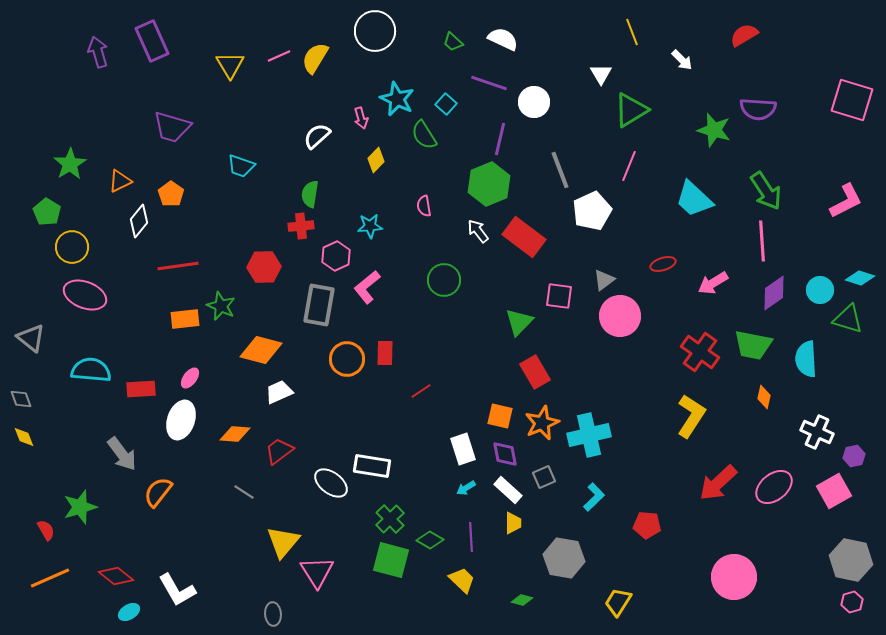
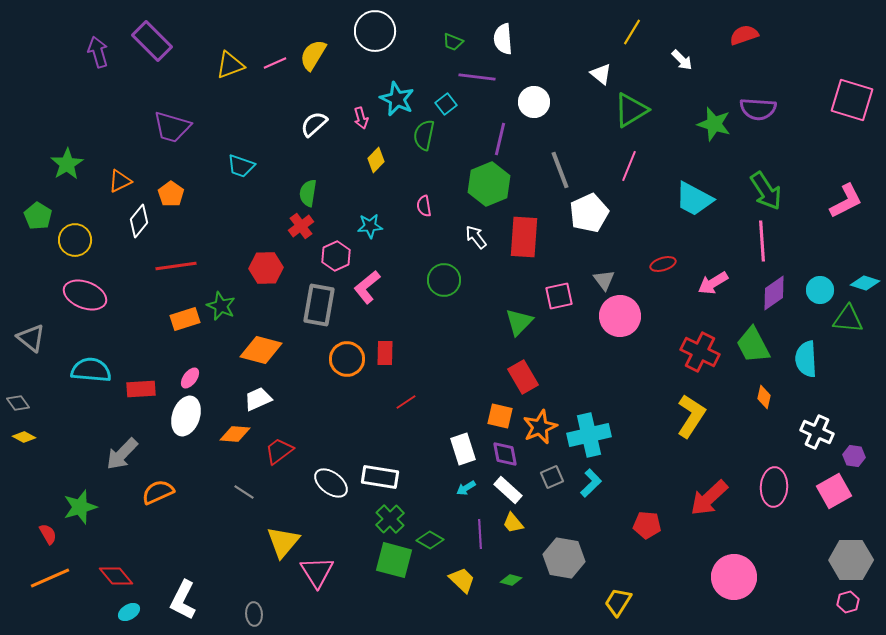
yellow line at (632, 32): rotated 52 degrees clockwise
red semicircle at (744, 35): rotated 12 degrees clockwise
white semicircle at (503, 39): rotated 120 degrees counterclockwise
purple rectangle at (152, 41): rotated 21 degrees counterclockwise
green trapezoid at (453, 42): rotated 20 degrees counterclockwise
pink line at (279, 56): moved 4 px left, 7 px down
yellow semicircle at (315, 58): moved 2 px left, 3 px up
yellow triangle at (230, 65): rotated 40 degrees clockwise
white triangle at (601, 74): rotated 20 degrees counterclockwise
purple line at (489, 83): moved 12 px left, 6 px up; rotated 12 degrees counterclockwise
cyan square at (446, 104): rotated 10 degrees clockwise
green star at (714, 130): moved 6 px up
green semicircle at (424, 135): rotated 44 degrees clockwise
white semicircle at (317, 136): moved 3 px left, 12 px up
green star at (70, 164): moved 3 px left
green semicircle at (310, 194): moved 2 px left, 1 px up
cyan trapezoid at (694, 199): rotated 15 degrees counterclockwise
white pentagon at (592, 211): moved 3 px left, 2 px down
green pentagon at (47, 212): moved 9 px left, 4 px down
red cross at (301, 226): rotated 30 degrees counterclockwise
white arrow at (478, 231): moved 2 px left, 6 px down
red rectangle at (524, 237): rotated 57 degrees clockwise
yellow circle at (72, 247): moved 3 px right, 7 px up
red line at (178, 266): moved 2 px left
red hexagon at (264, 267): moved 2 px right, 1 px down
cyan diamond at (860, 278): moved 5 px right, 5 px down
gray triangle at (604, 280): rotated 30 degrees counterclockwise
pink square at (559, 296): rotated 20 degrees counterclockwise
orange rectangle at (185, 319): rotated 12 degrees counterclockwise
green triangle at (848, 319): rotated 12 degrees counterclockwise
green trapezoid at (753, 345): rotated 51 degrees clockwise
red cross at (700, 352): rotated 9 degrees counterclockwise
red rectangle at (535, 372): moved 12 px left, 5 px down
red line at (421, 391): moved 15 px left, 11 px down
white trapezoid at (279, 392): moved 21 px left, 7 px down
gray diamond at (21, 399): moved 3 px left, 4 px down; rotated 15 degrees counterclockwise
white ellipse at (181, 420): moved 5 px right, 4 px up
orange star at (542, 423): moved 2 px left, 4 px down
yellow diamond at (24, 437): rotated 40 degrees counterclockwise
gray arrow at (122, 454): rotated 81 degrees clockwise
purple hexagon at (854, 456): rotated 20 degrees clockwise
white rectangle at (372, 466): moved 8 px right, 11 px down
gray square at (544, 477): moved 8 px right
red arrow at (718, 483): moved 9 px left, 15 px down
pink ellipse at (774, 487): rotated 48 degrees counterclockwise
orange semicircle at (158, 492): rotated 28 degrees clockwise
cyan L-shape at (594, 497): moved 3 px left, 14 px up
yellow trapezoid at (513, 523): rotated 140 degrees clockwise
red semicircle at (46, 530): moved 2 px right, 4 px down
purple line at (471, 537): moved 9 px right, 3 px up
green square at (391, 560): moved 3 px right
gray hexagon at (851, 560): rotated 12 degrees counterclockwise
red diamond at (116, 576): rotated 12 degrees clockwise
white L-shape at (177, 590): moved 6 px right, 10 px down; rotated 57 degrees clockwise
green diamond at (522, 600): moved 11 px left, 20 px up
pink hexagon at (852, 602): moved 4 px left
gray ellipse at (273, 614): moved 19 px left
